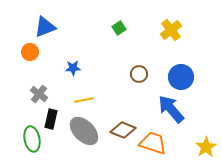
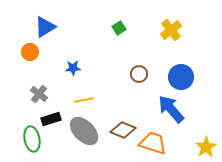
blue triangle: rotated 10 degrees counterclockwise
black rectangle: rotated 60 degrees clockwise
